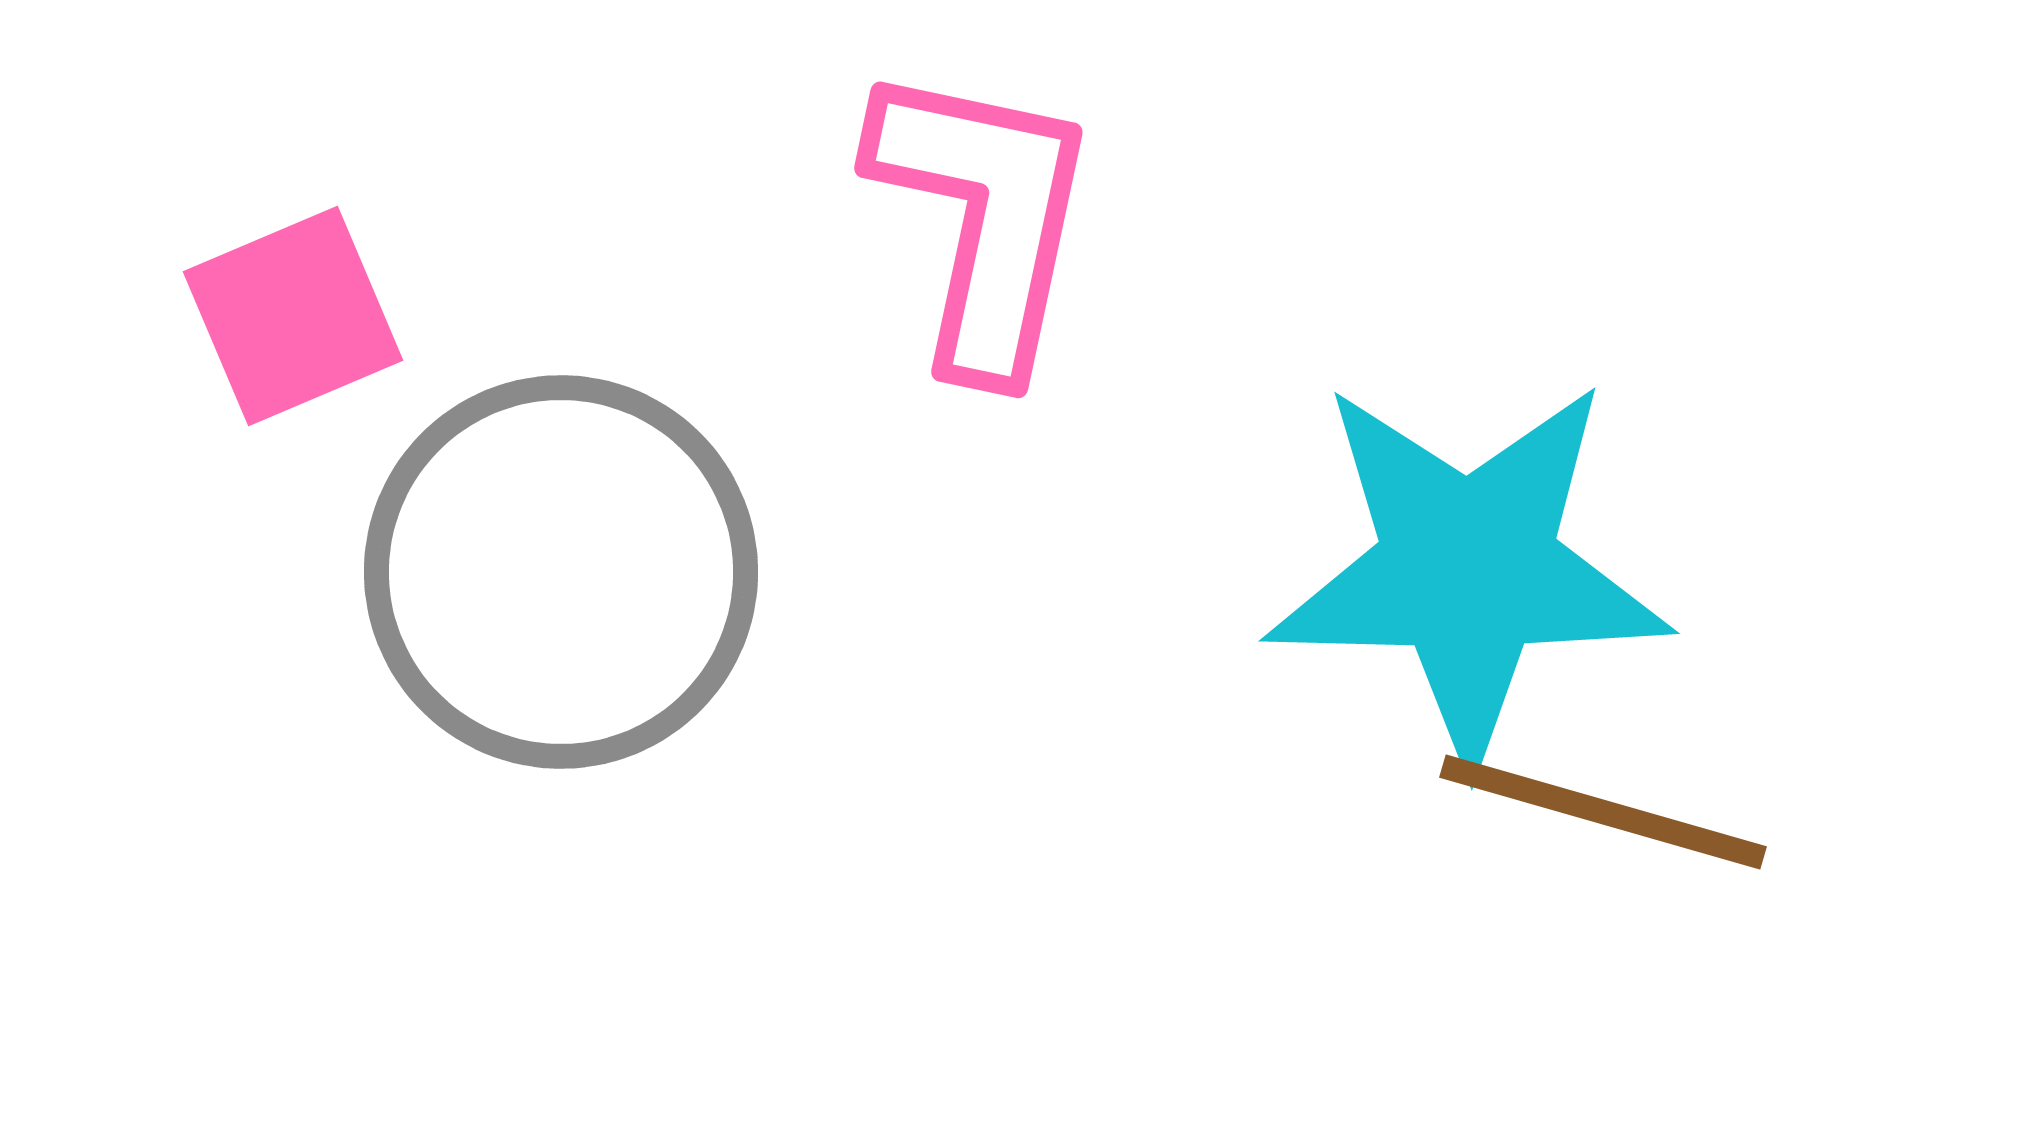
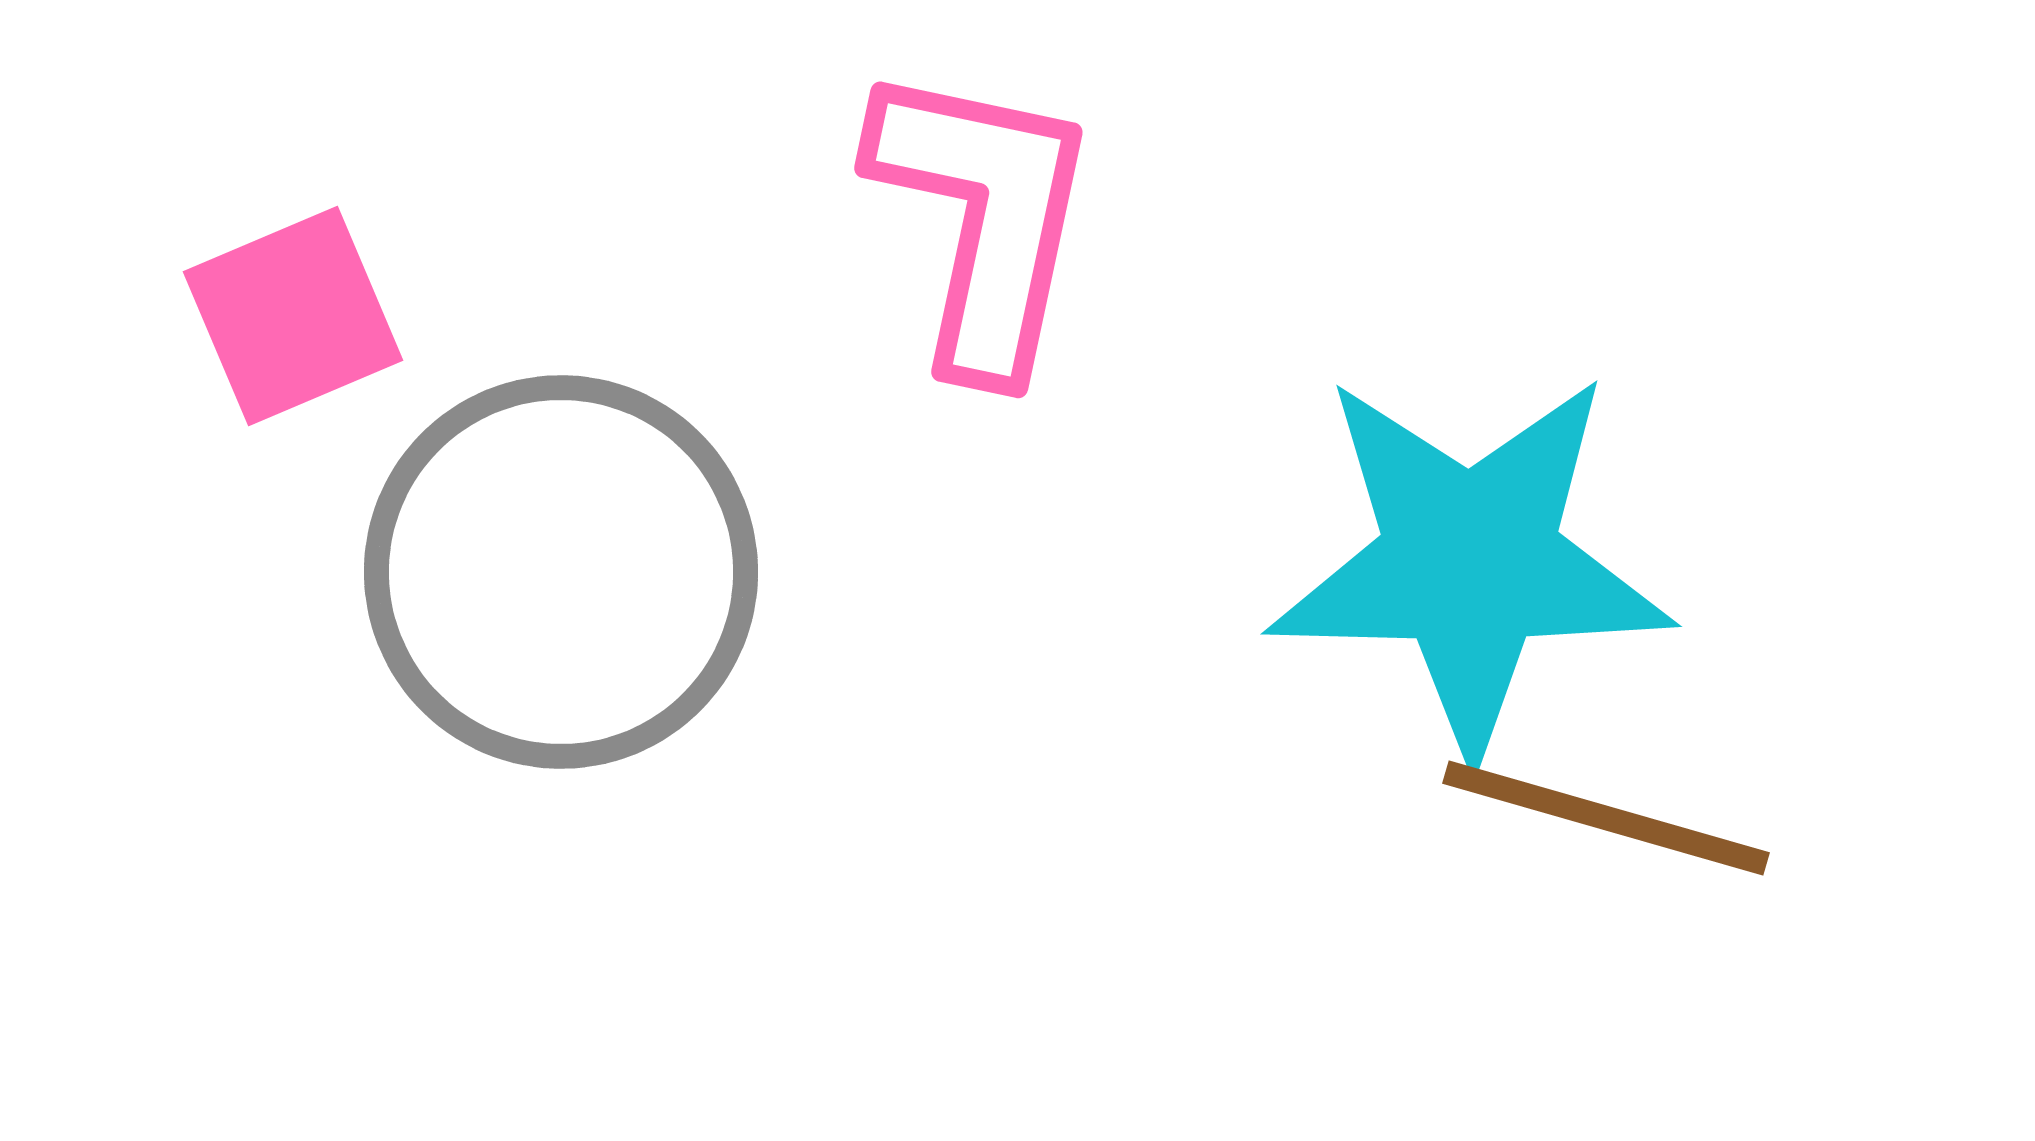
cyan star: moved 2 px right, 7 px up
brown line: moved 3 px right, 6 px down
